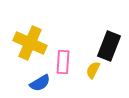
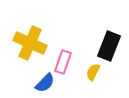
pink rectangle: rotated 15 degrees clockwise
yellow semicircle: moved 2 px down
blue semicircle: moved 5 px right; rotated 15 degrees counterclockwise
